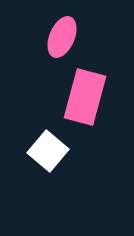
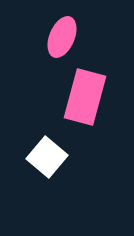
white square: moved 1 px left, 6 px down
